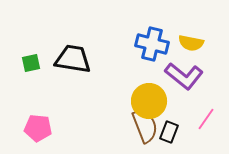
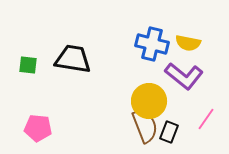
yellow semicircle: moved 3 px left
green square: moved 3 px left, 2 px down; rotated 18 degrees clockwise
